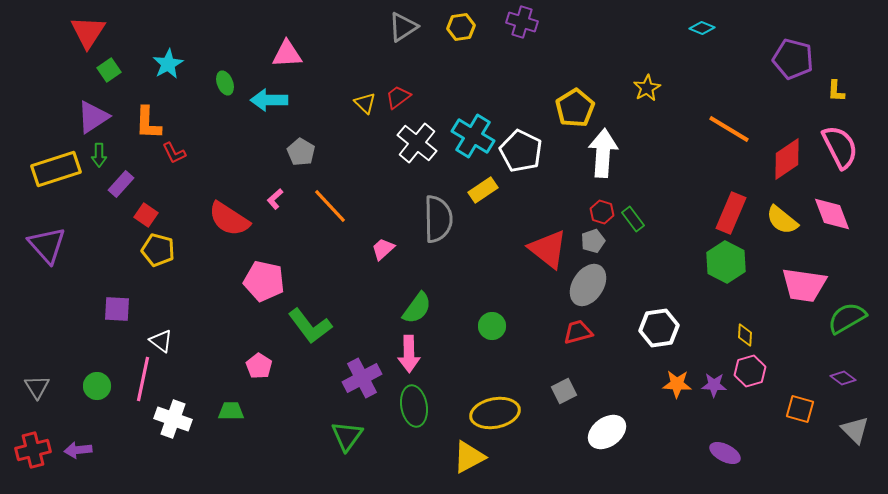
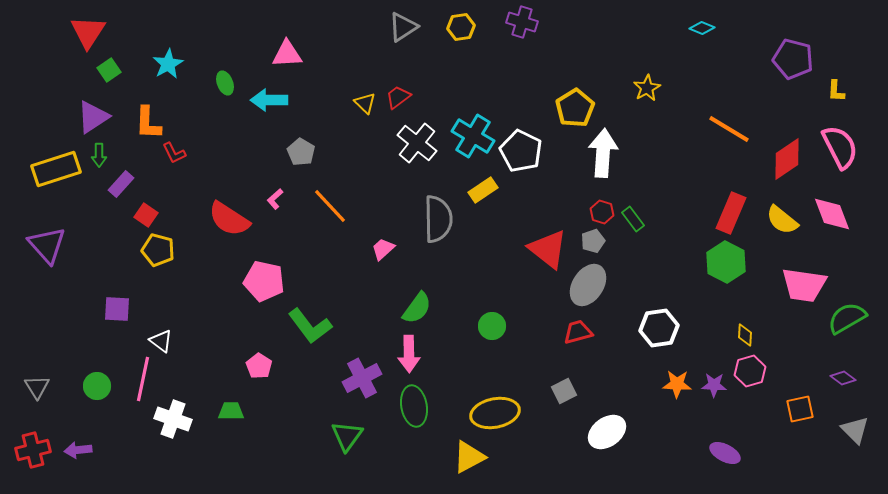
orange square at (800, 409): rotated 28 degrees counterclockwise
